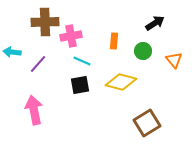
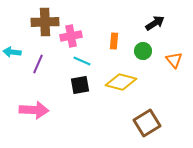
purple line: rotated 18 degrees counterclockwise
pink arrow: rotated 104 degrees clockwise
